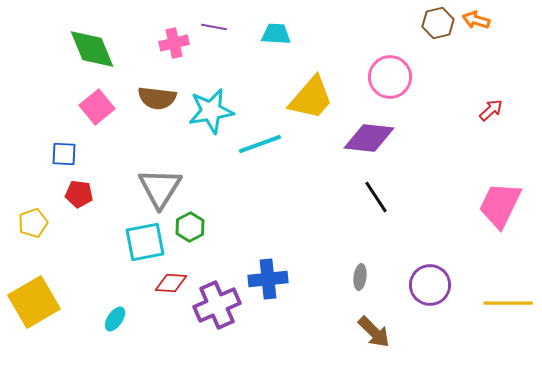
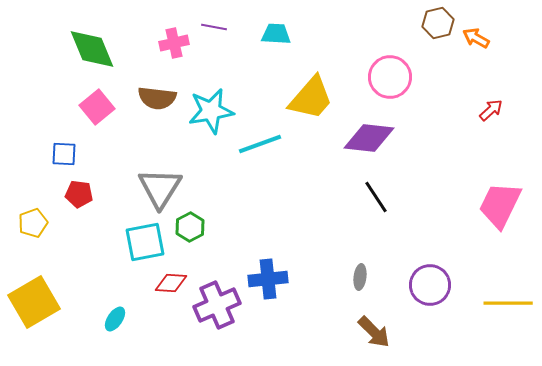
orange arrow: moved 18 px down; rotated 12 degrees clockwise
